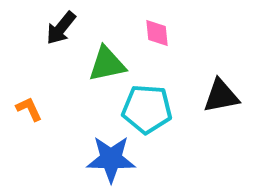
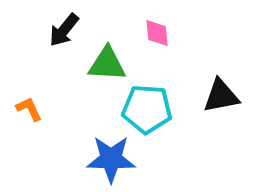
black arrow: moved 3 px right, 2 px down
green triangle: rotated 15 degrees clockwise
